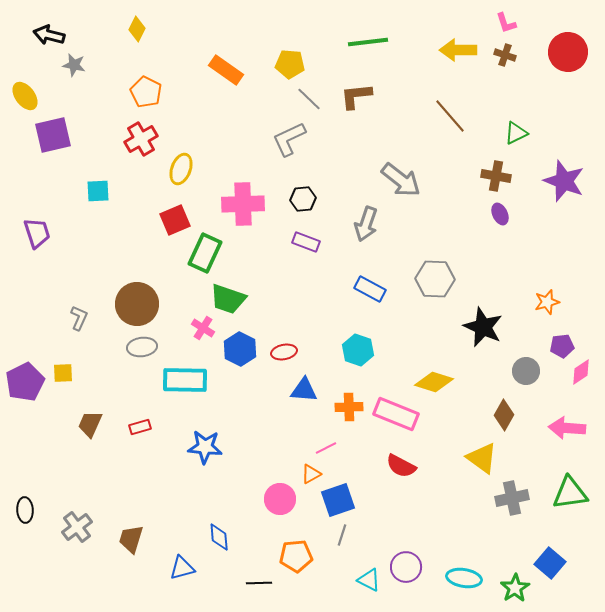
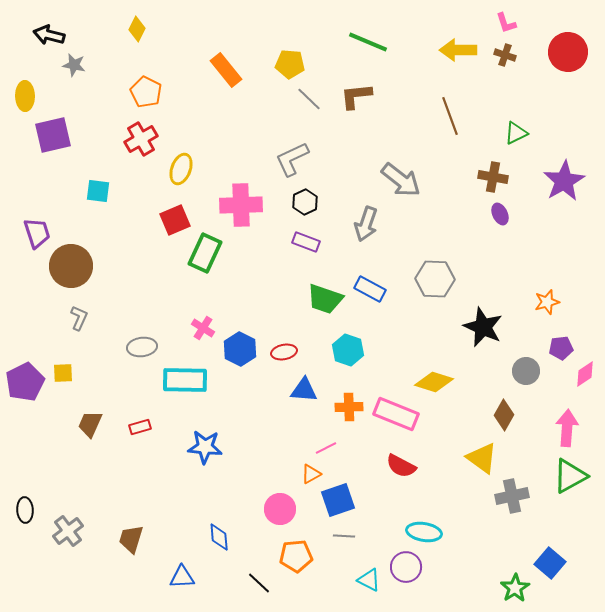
green line at (368, 42): rotated 30 degrees clockwise
orange rectangle at (226, 70): rotated 16 degrees clockwise
yellow ellipse at (25, 96): rotated 36 degrees clockwise
brown line at (450, 116): rotated 21 degrees clockwise
gray L-shape at (289, 139): moved 3 px right, 20 px down
brown cross at (496, 176): moved 3 px left, 1 px down
purple star at (564, 181): rotated 21 degrees clockwise
cyan square at (98, 191): rotated 10 degrees clockwise
black hexagon at (303, 199): moved 2 px right, 3 px down; rotated 20 degrees counterclockwise
pink cross at (243, 204): moved 2 px left, 1 px down
green trapezoid at (228, 299): moved 97 px right
brown circle at (137, 304): moved 66 px left, 38 px up
purple pentagon at (562, 346): moved 1 px left, 2 px down
cyan hexagon at (358, 350): moved 10 px left
pink diamond at (581, 372): moved 4 px right, 2 px down
pink arrow at (567, 428): rotated 90 degrees clockwise
green triangle at (570, 493): moved 17 px up; rotated 21 degrees counterclockwise
gray cross at (512, 498): moved 2 px up
pink circle at (280, 499): moved 10 px down
gray cross at (77, 527): moved 9 px left, 4 px down
gray line at (342, 535): moved 2 px right, 1 px down; rotated 75 degrees clockwise
blue triangle at (182, 568): moved 9 px down; rotated 12 degrees clockwise
cyan ellipse at (464, 578): moved 40 px left, 46 px up
black line at (259, 583): rotated 45 degrees clockwise
